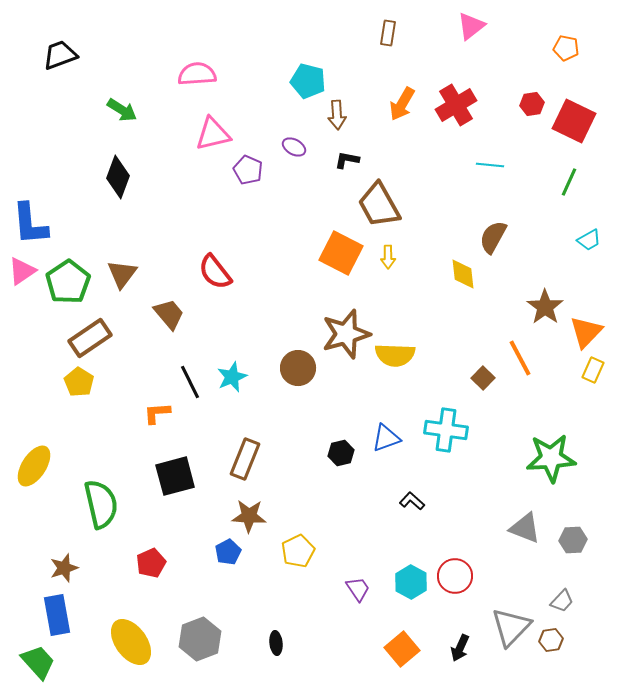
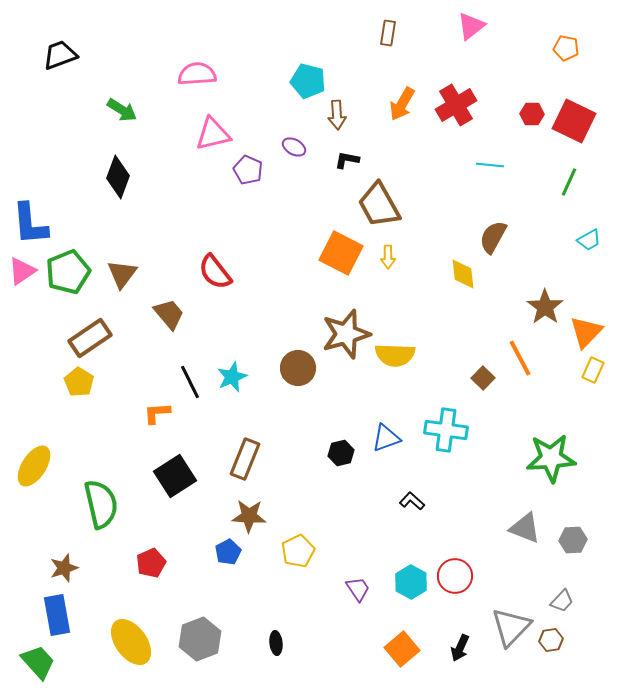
red hexagon at (532, 104): moved 10 px down; rotated 10 degrees clockwise
green pentagon at (68, 282): moved 10 px up; rotated 12 degrees clockwise
black square at (175, 476): rotated 18 degrees counterclockwise
